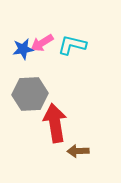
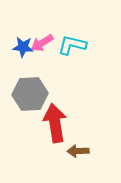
blue star: moved 2 px up; rotated 15 degrees clockwise
